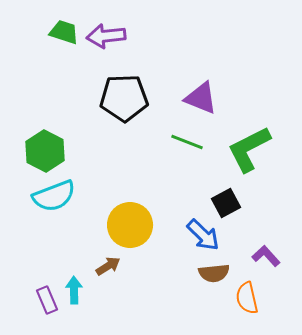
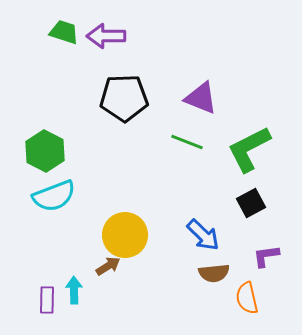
purple arrow: rotated 6 degrees clockwise
black square: moved 25 px right
yellow circle: moved 5 px left, 10 px down
purple L-shape: rotated 56 degrees counterclockwise
purple rectangle: rotated 24 degrees clockwise
